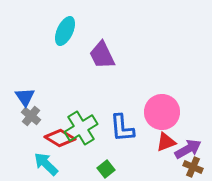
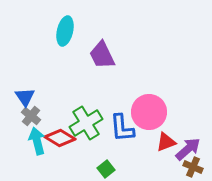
cyan ellipse: rotated 12 degrees counterclockwise
pink circle: moved 13 px left
green cross: moved 5 px right, 5 px up
purple arrow: rotated 12 degrees counterclockwise
cyan arrow: moved 9 px left, 23 px up; rotated 32 degrees clockwise
